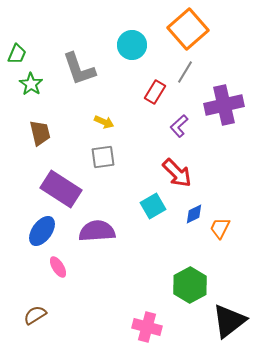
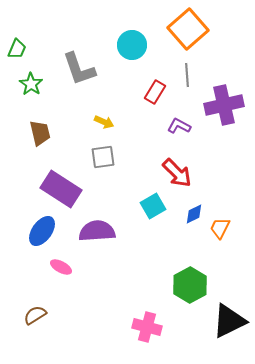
green trapezoid: moved 5 px up
gray line: moved 2 px right, 3 px down; rotated 35 degrees counterclockwise
purple L-shape: rotated 70 degrees clockwise
pink ellipse: moved 3 px right; rotated 30 degrees counterclockwise
black triangle: rotated 12 degrees clockwise
